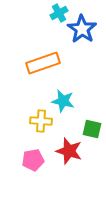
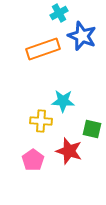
blue star: moved 7 px down; rotated 12 degrees counterclockwise
orange rectangle: moved 14 px up
cyan star: rotated 10 degrees counterclockwise
pink pentagon: rotated 25 degrees counterclockwise
